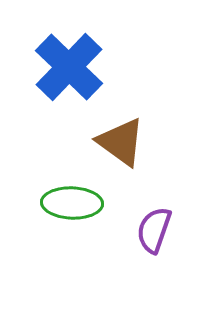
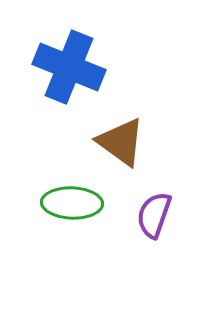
blue cross: rotated 22 degrees counterclockwise
purple semicircle: moved 15 px up
